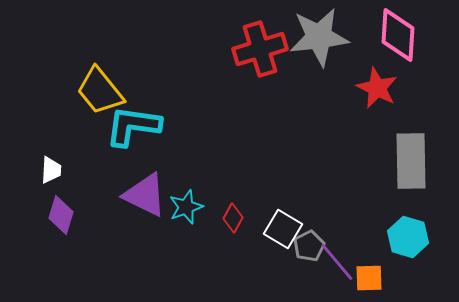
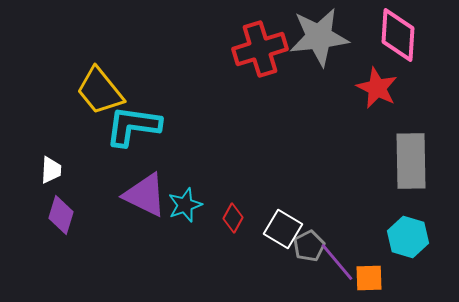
cyan star: moved 1 px left, 2 px up
